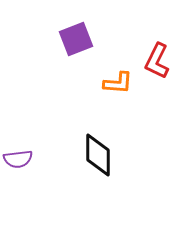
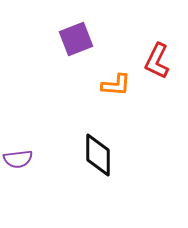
orange L-shape: moved 2 px left, 2 px down
